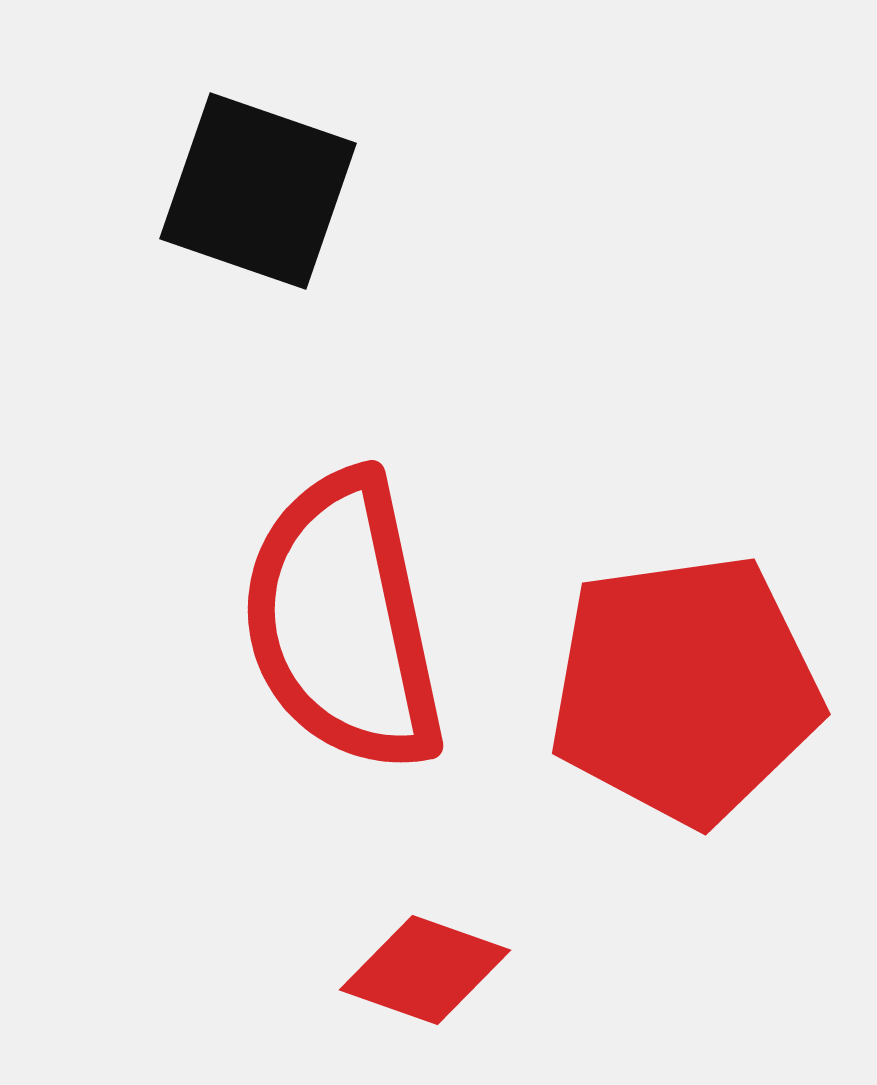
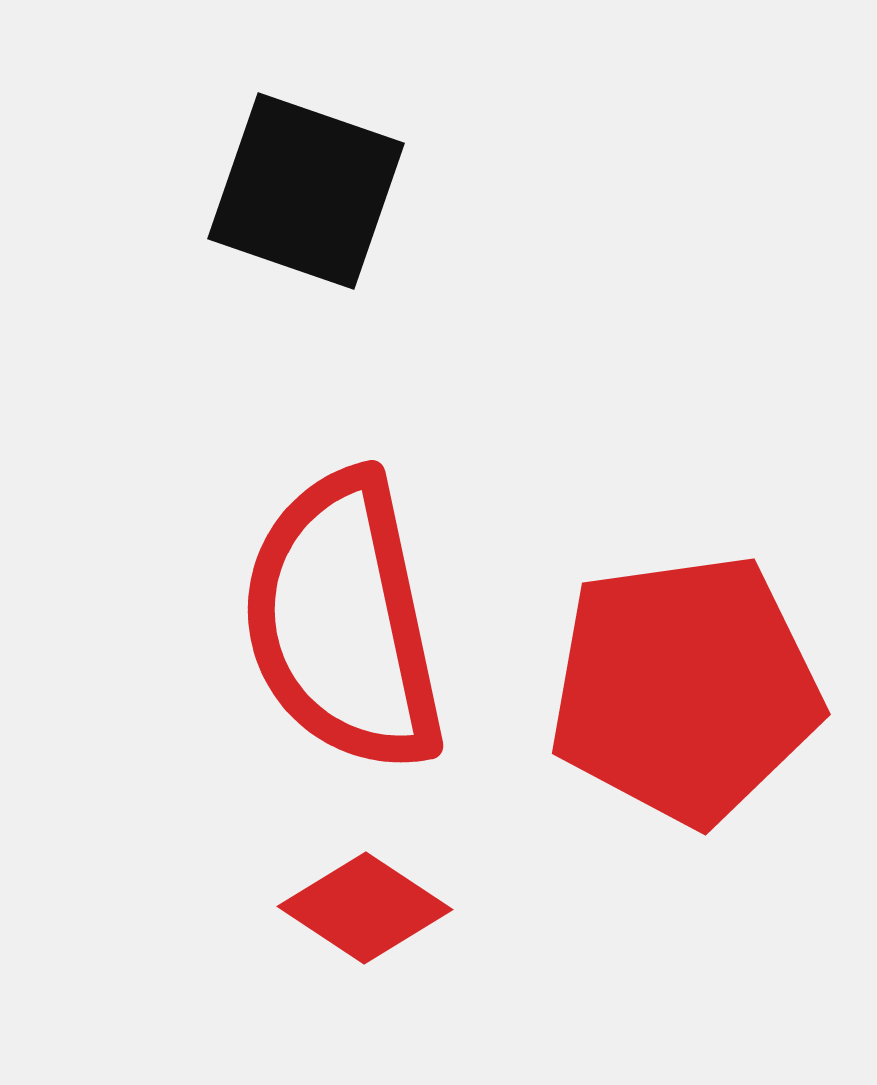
black square: moved 48 px right
red diamond: moved 60 px left, 62 px up; rotated 14 degrees clockwise
